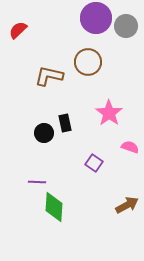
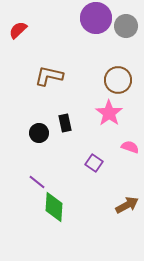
brown circle: moved 30 px right, 18 px down
black circle: moved 5 px left
purple line: rotated 36 degrees clockwise
